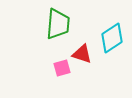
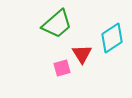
green trapezoid: moved 1 px left; rotated 44 degrees clockwise
red triangle: rotated 40 degrees clockwise
